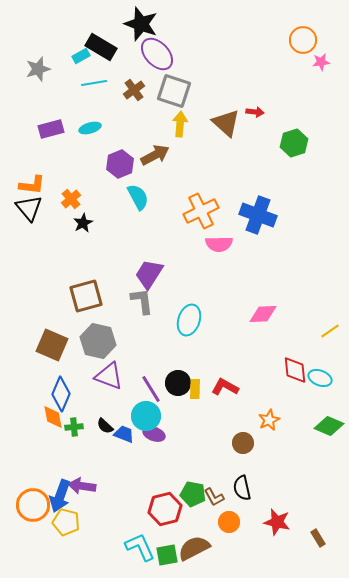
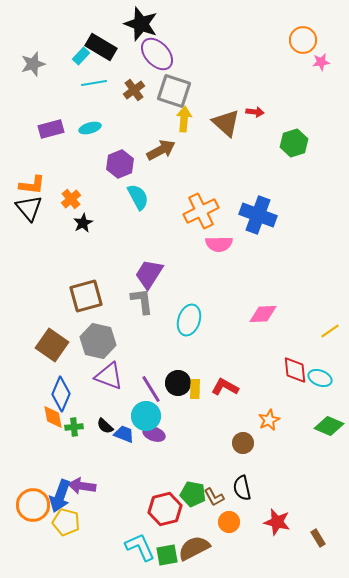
cyan rectangle at (81, 56): rotated 18 degrees counterclockwise
gray star at (38, 69): moved 5 px left, 5 px up
yellow arrow at (180, 124): moved 4 px right, 5 px up
brown arrow at (155, 155): moved 6 px right, 5 px up
brown square at (52, 345): rotated 12 degrees clockwise
